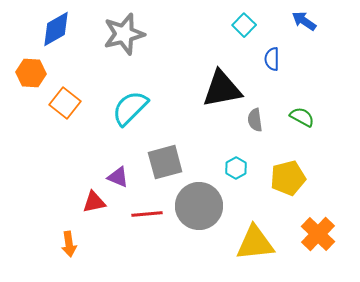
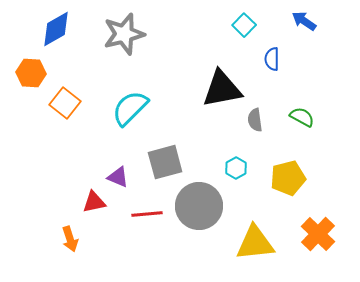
orange arrow: moved 1 px right, 5 px up; rotated 10 degrees counterclockwise
